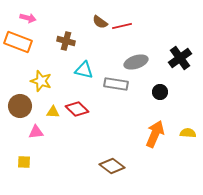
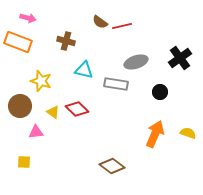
yellow triangle: rotated 32 degrees clockwise
yellow semicircle: rotated 14 degrees clockwise
